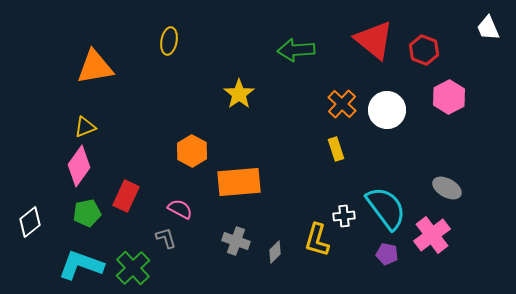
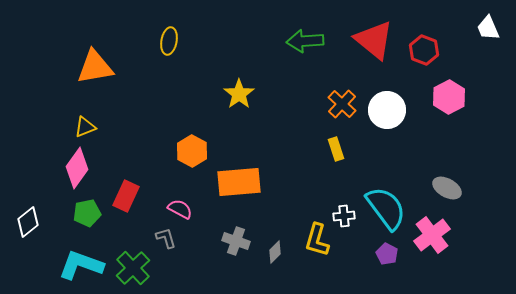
green arrow: moved 9 px right, 9 px up
pink diamond: moved 2 px left, 2 px down
white diamond: moved 2 px left
purple pentagon: rotated 15 degrees clockwise
